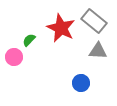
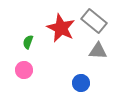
green semicircle: moved 1 px left, 2 px down; rotated 24 degrees counterclockwise
pink circle: moved 10 px right, 13 px down
